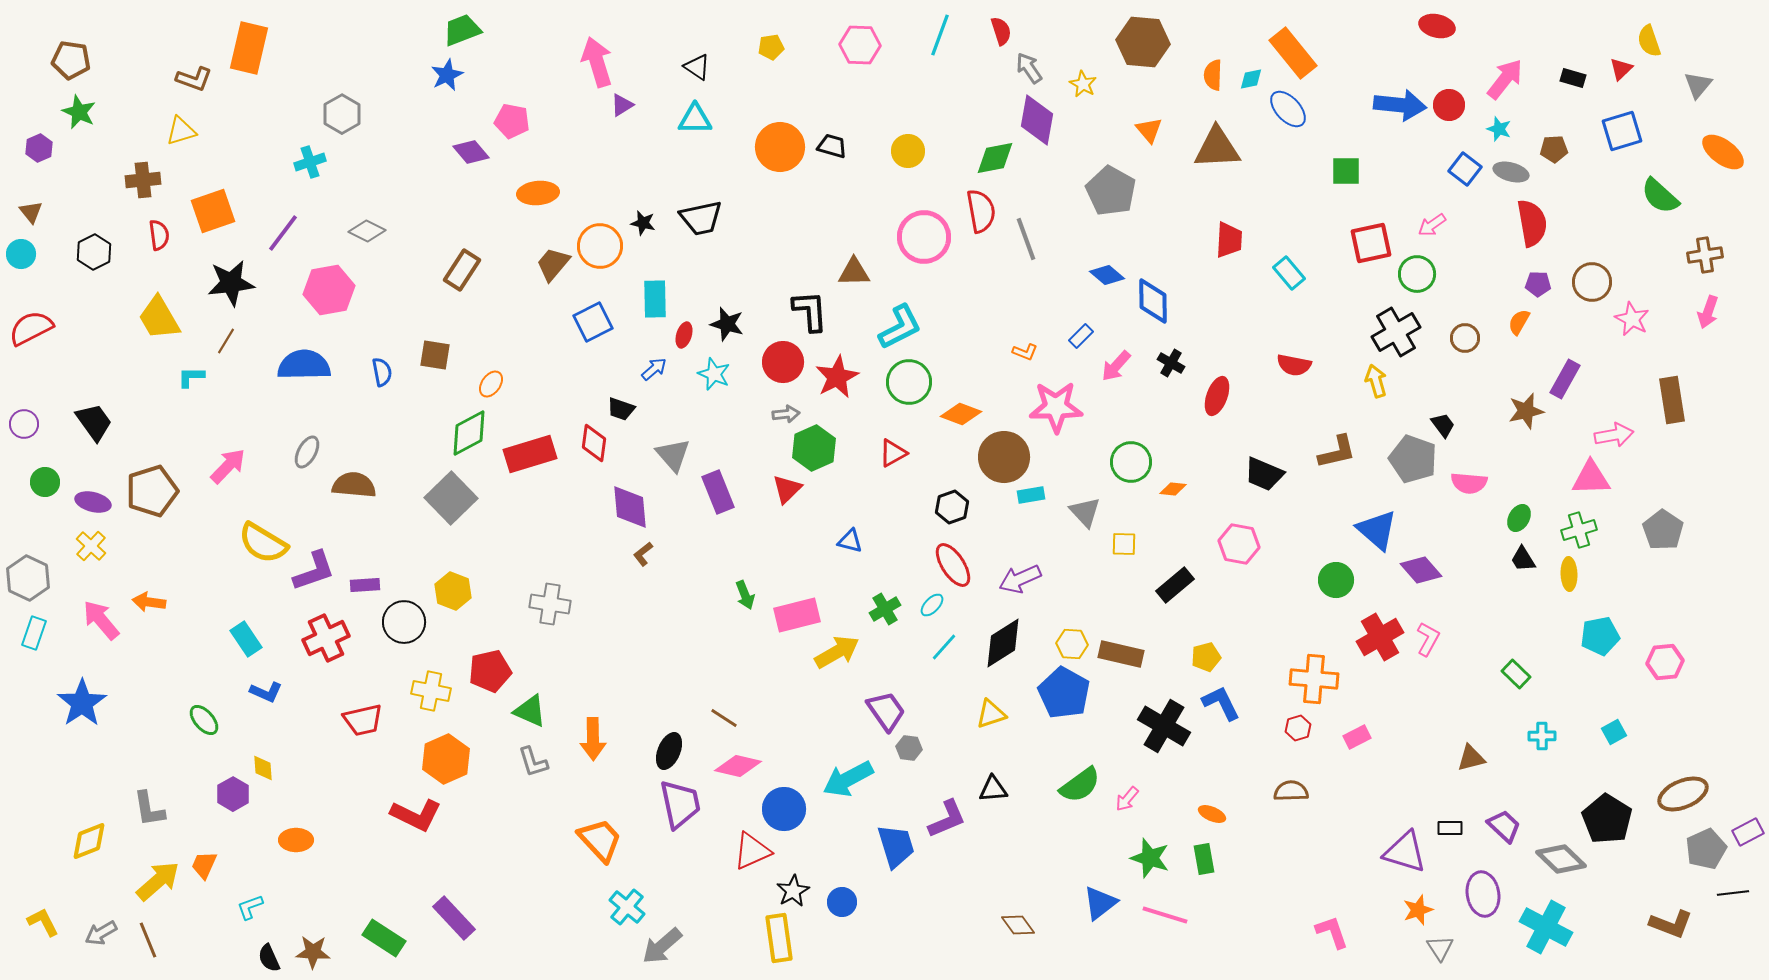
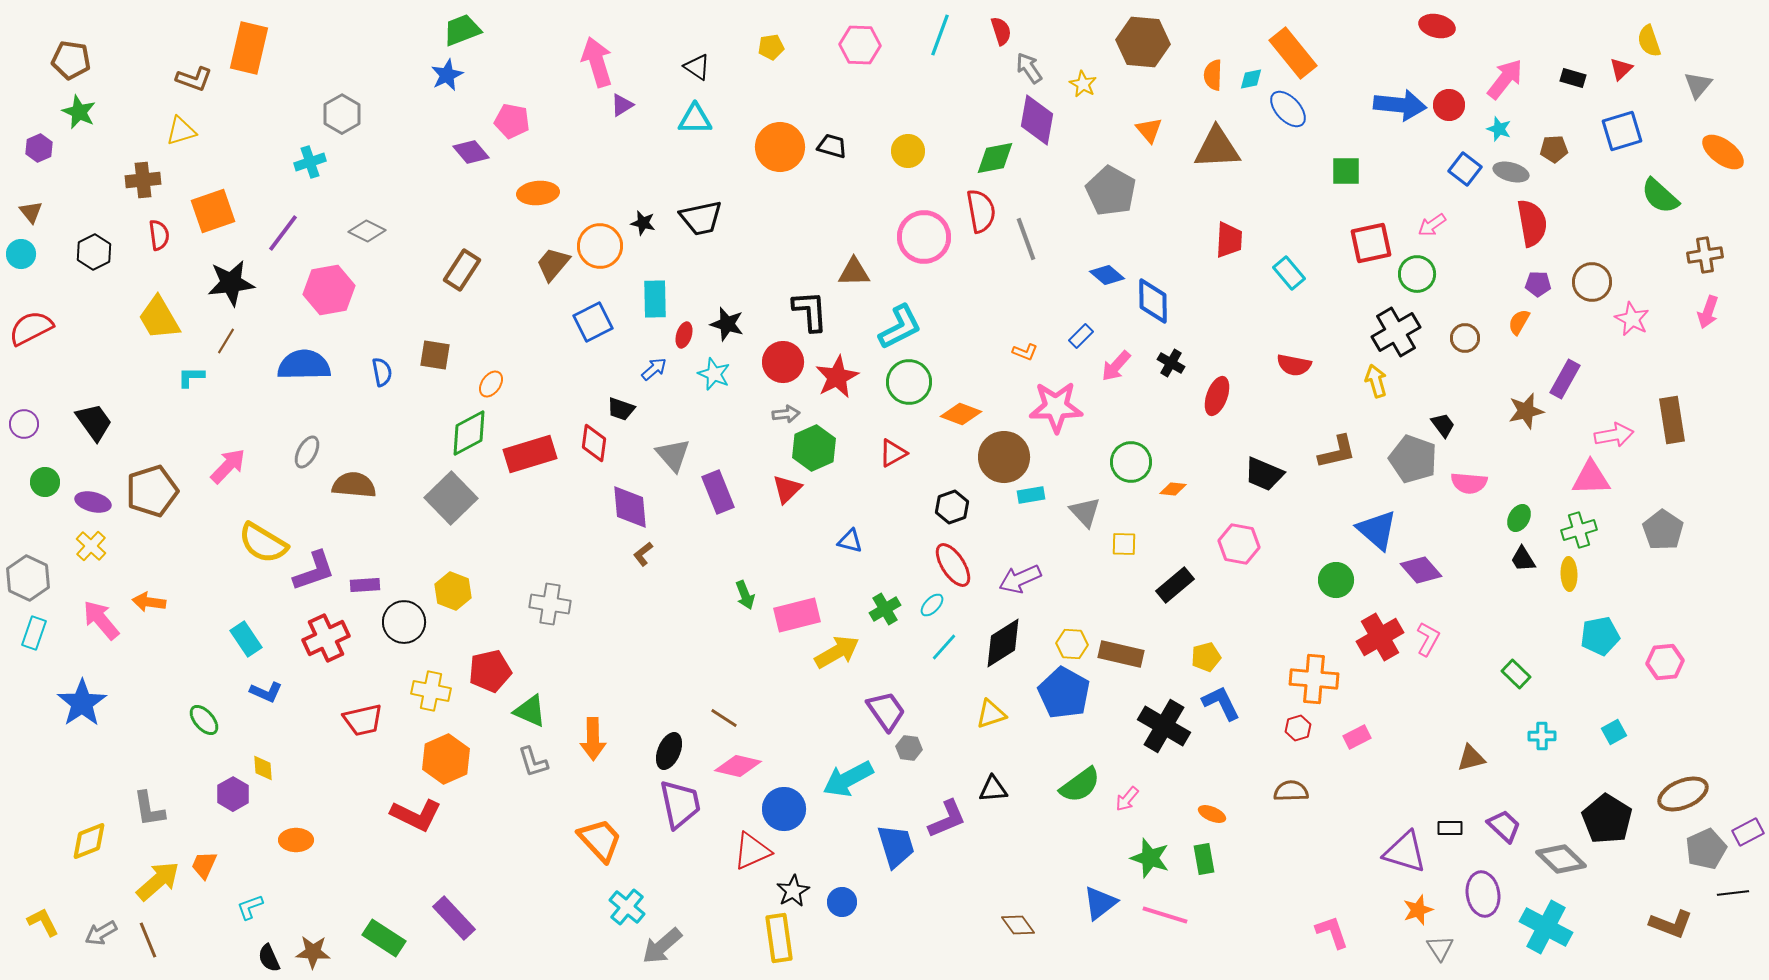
brown rectangle at (1672, 400): moved 20 px down
